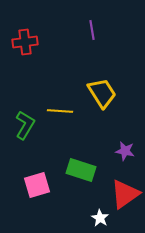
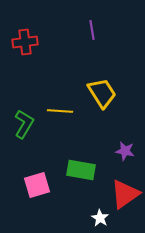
green L-shape: moved 1 px left, 1 px up
green rectangle: rotated 8 degrees counterclockwise
